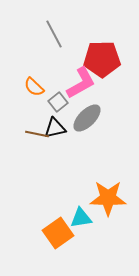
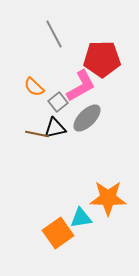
pink L-shape: moved 3 px down
